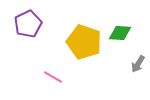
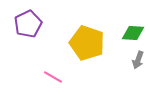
green diamond: moved 13 px right
yellow pentagon: moved 3 px right, 1 px down
gray arrow: moved 4 px up; rotated 12 degrees counterclockwise
